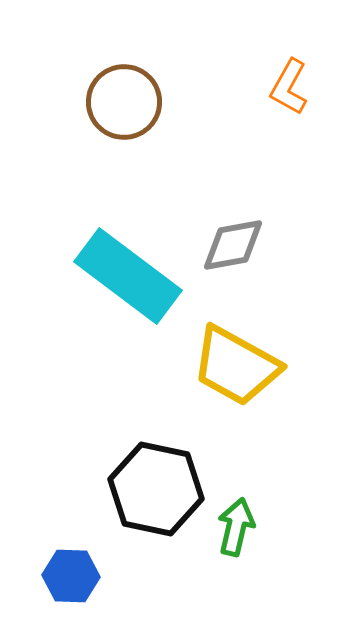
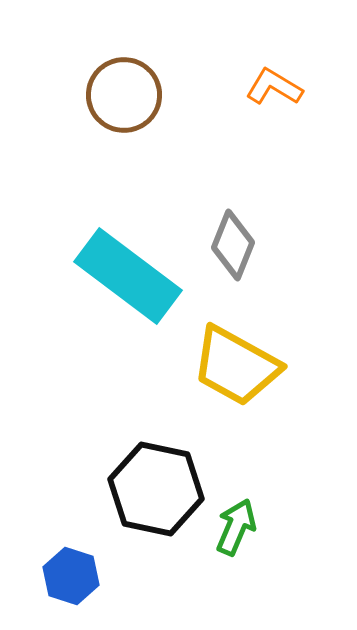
orange L-shape: moved 15 px left; rotated 92 degrees clockwise
brown circle: moved 7 px up
gray diamond: rotated 58 degrees counterclockwise
green arrow: rotated 10 degrees clockwise
blue hexagon: rotated 16 degrees clockwise
